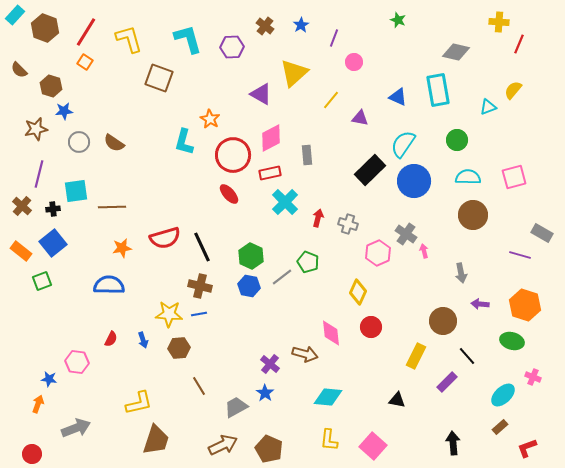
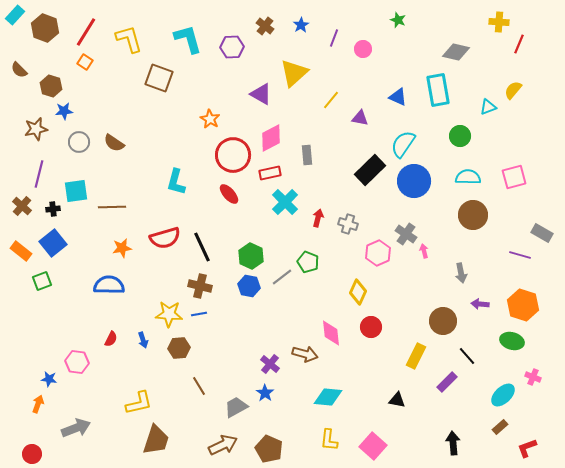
pink circle at (354, 62): moved 9 px right, 13 px up
green circle at (457, 140): moved 3 px right, 4 px up
cyan L-shape at (184, 142): moved 8 px left, 40 px down
orange hexagon at (525, 305): moved 2 px left
